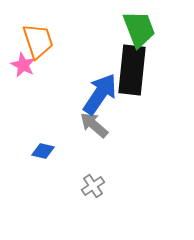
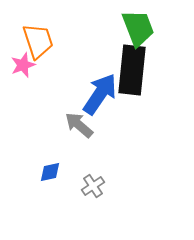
green trapezoid: moved 1 px left, 1 px up
pink star: rotated 25 degrees clockwise
gray arrow: moved 15 px left
blue diamond: moved 7 px right, 21 px down; rotated 25 degrees counterclockwise
